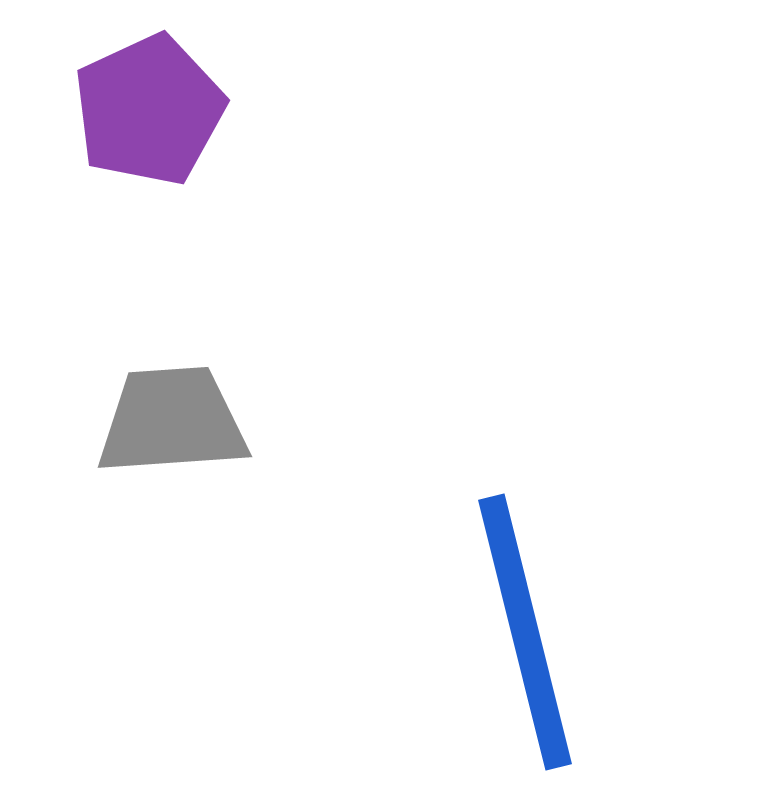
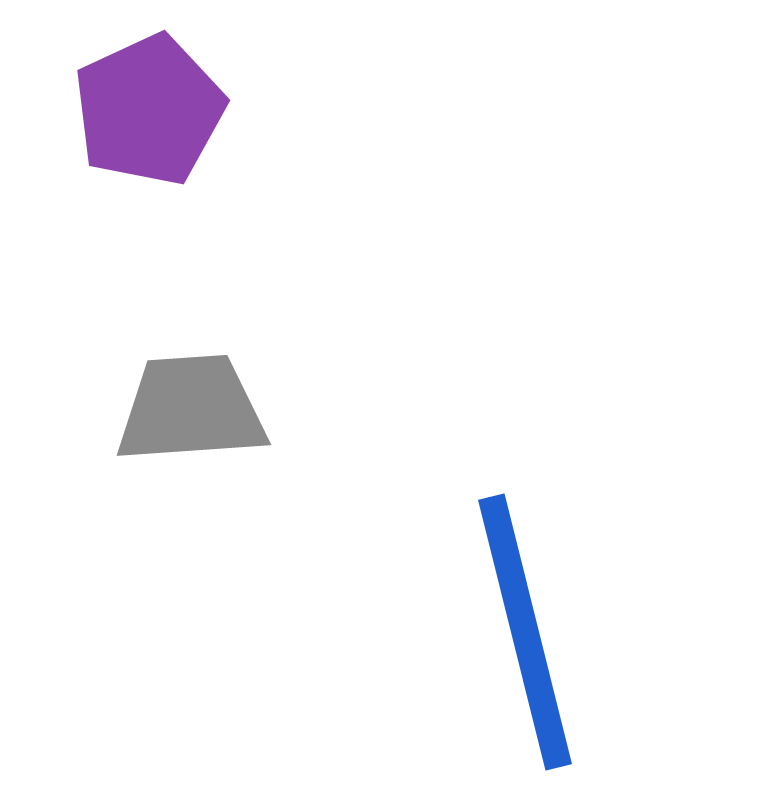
gray trapezoid: moved 19 px right, 12 px up
